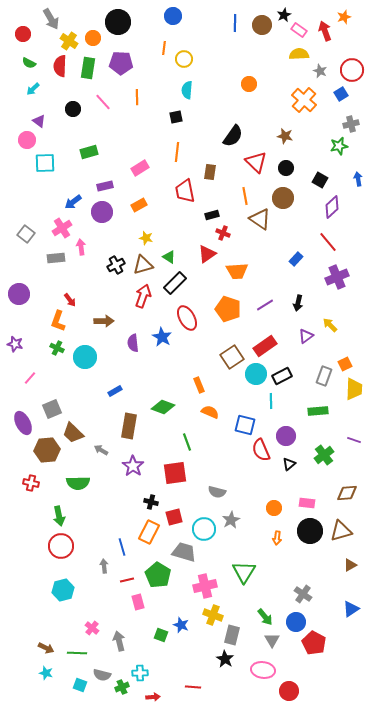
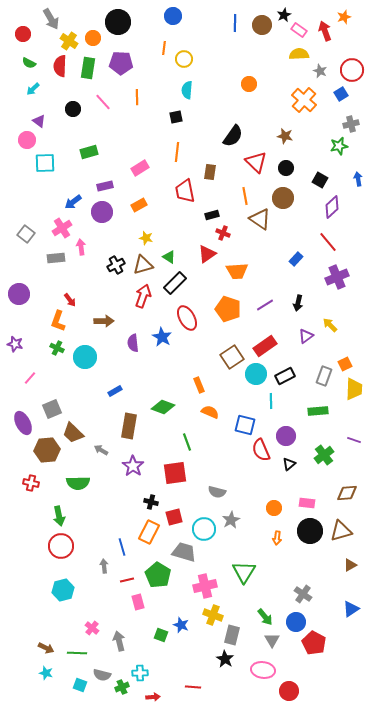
black rectangle at (282, 376): moved 3 px right
